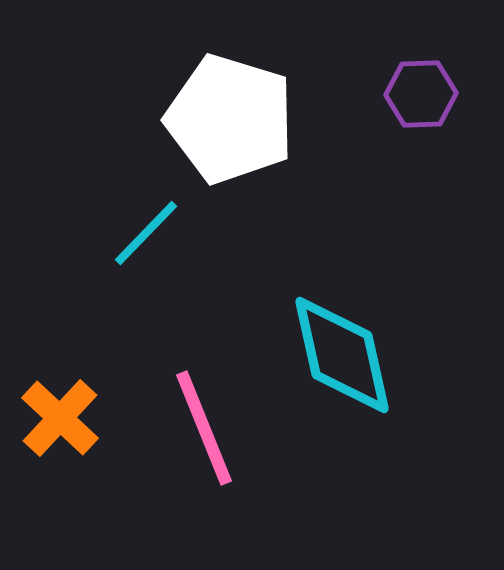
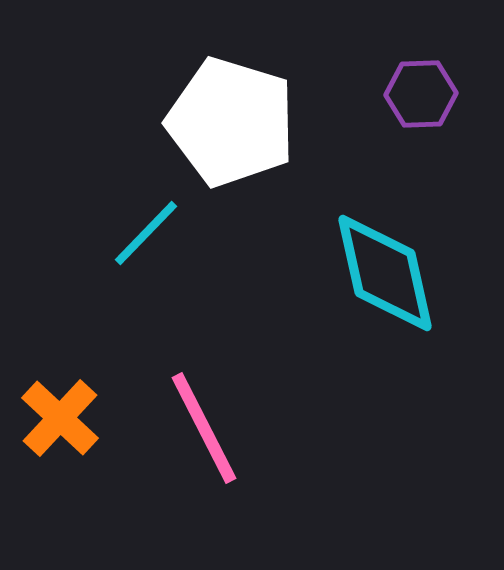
white pentagon: moved 1 px right, 3 px down
cyan diamond: moved 43 px right, 82 px up
pink line: rotated 5 degrees counterclockwise
